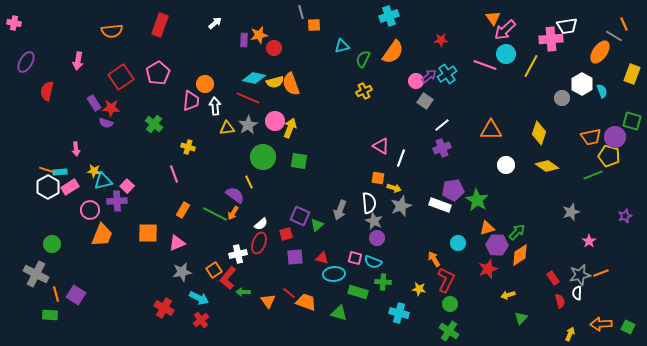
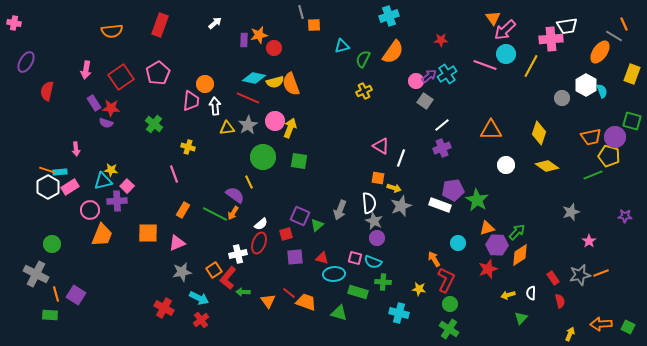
pink arrow at (78, 61): moved 8 px right, 9 px down
white hexagon at (582, 84): moved 4 px right, 1 px down
yellow star at (94, 171): moved 17 px right, 1 px up
purple star at (625, 216): rotated 24 degrees clockwise
white semicircle at (577, 293): moved 46 px left
green cross at (449, 331): moved 2 px up
